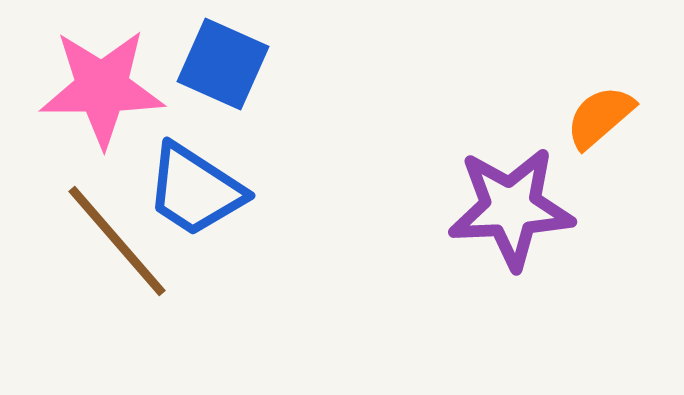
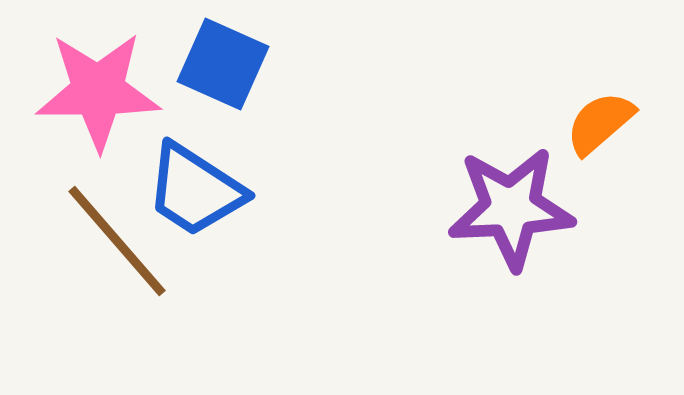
pink star: moved 4 px left, 3 px down
orange semicircle: moved 6 px down
